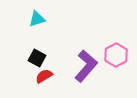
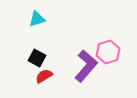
pink hexagon: moved 8 px left, 3 px up; rotated 10 degrees clockwise
